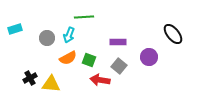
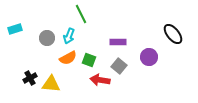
green line: moved 3 px left, 3 px up; rotated 66 degrees clockwise
cyan arrow: moved 1 px down
